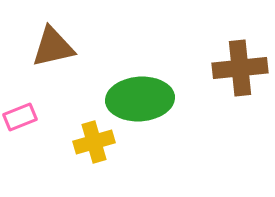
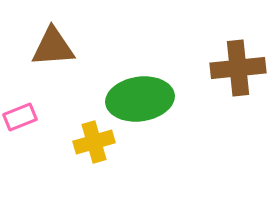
brown triangle: rotated 9 degrees clockwise
brown cross: moved 2 px left
green ellipse: rotated 4 degrees counterclockwise
